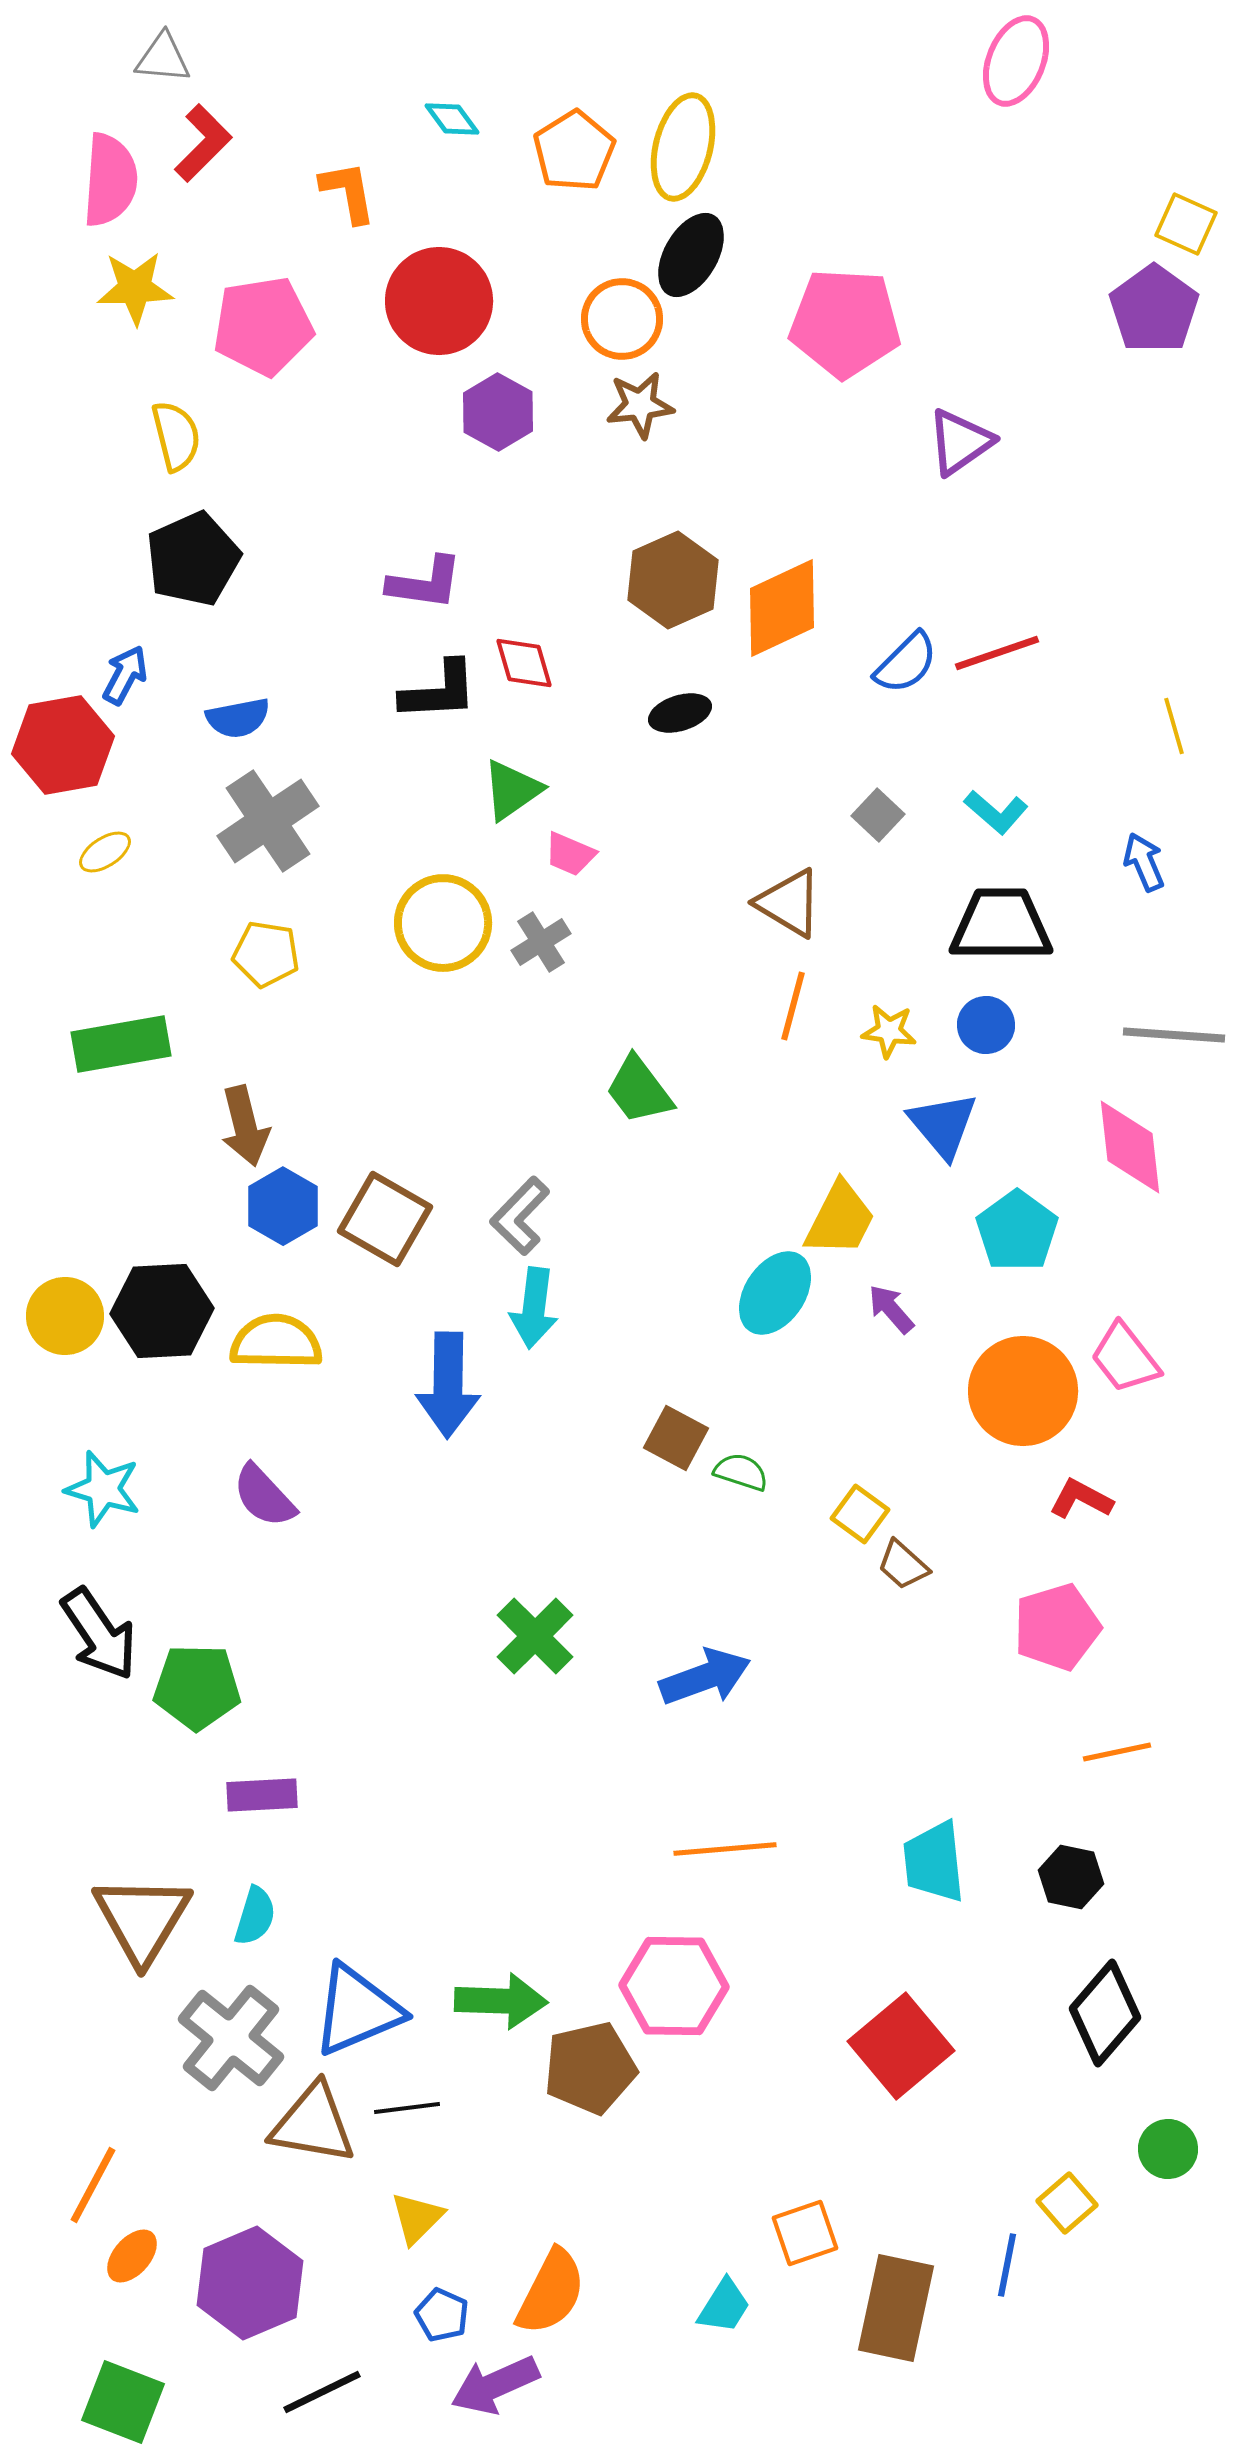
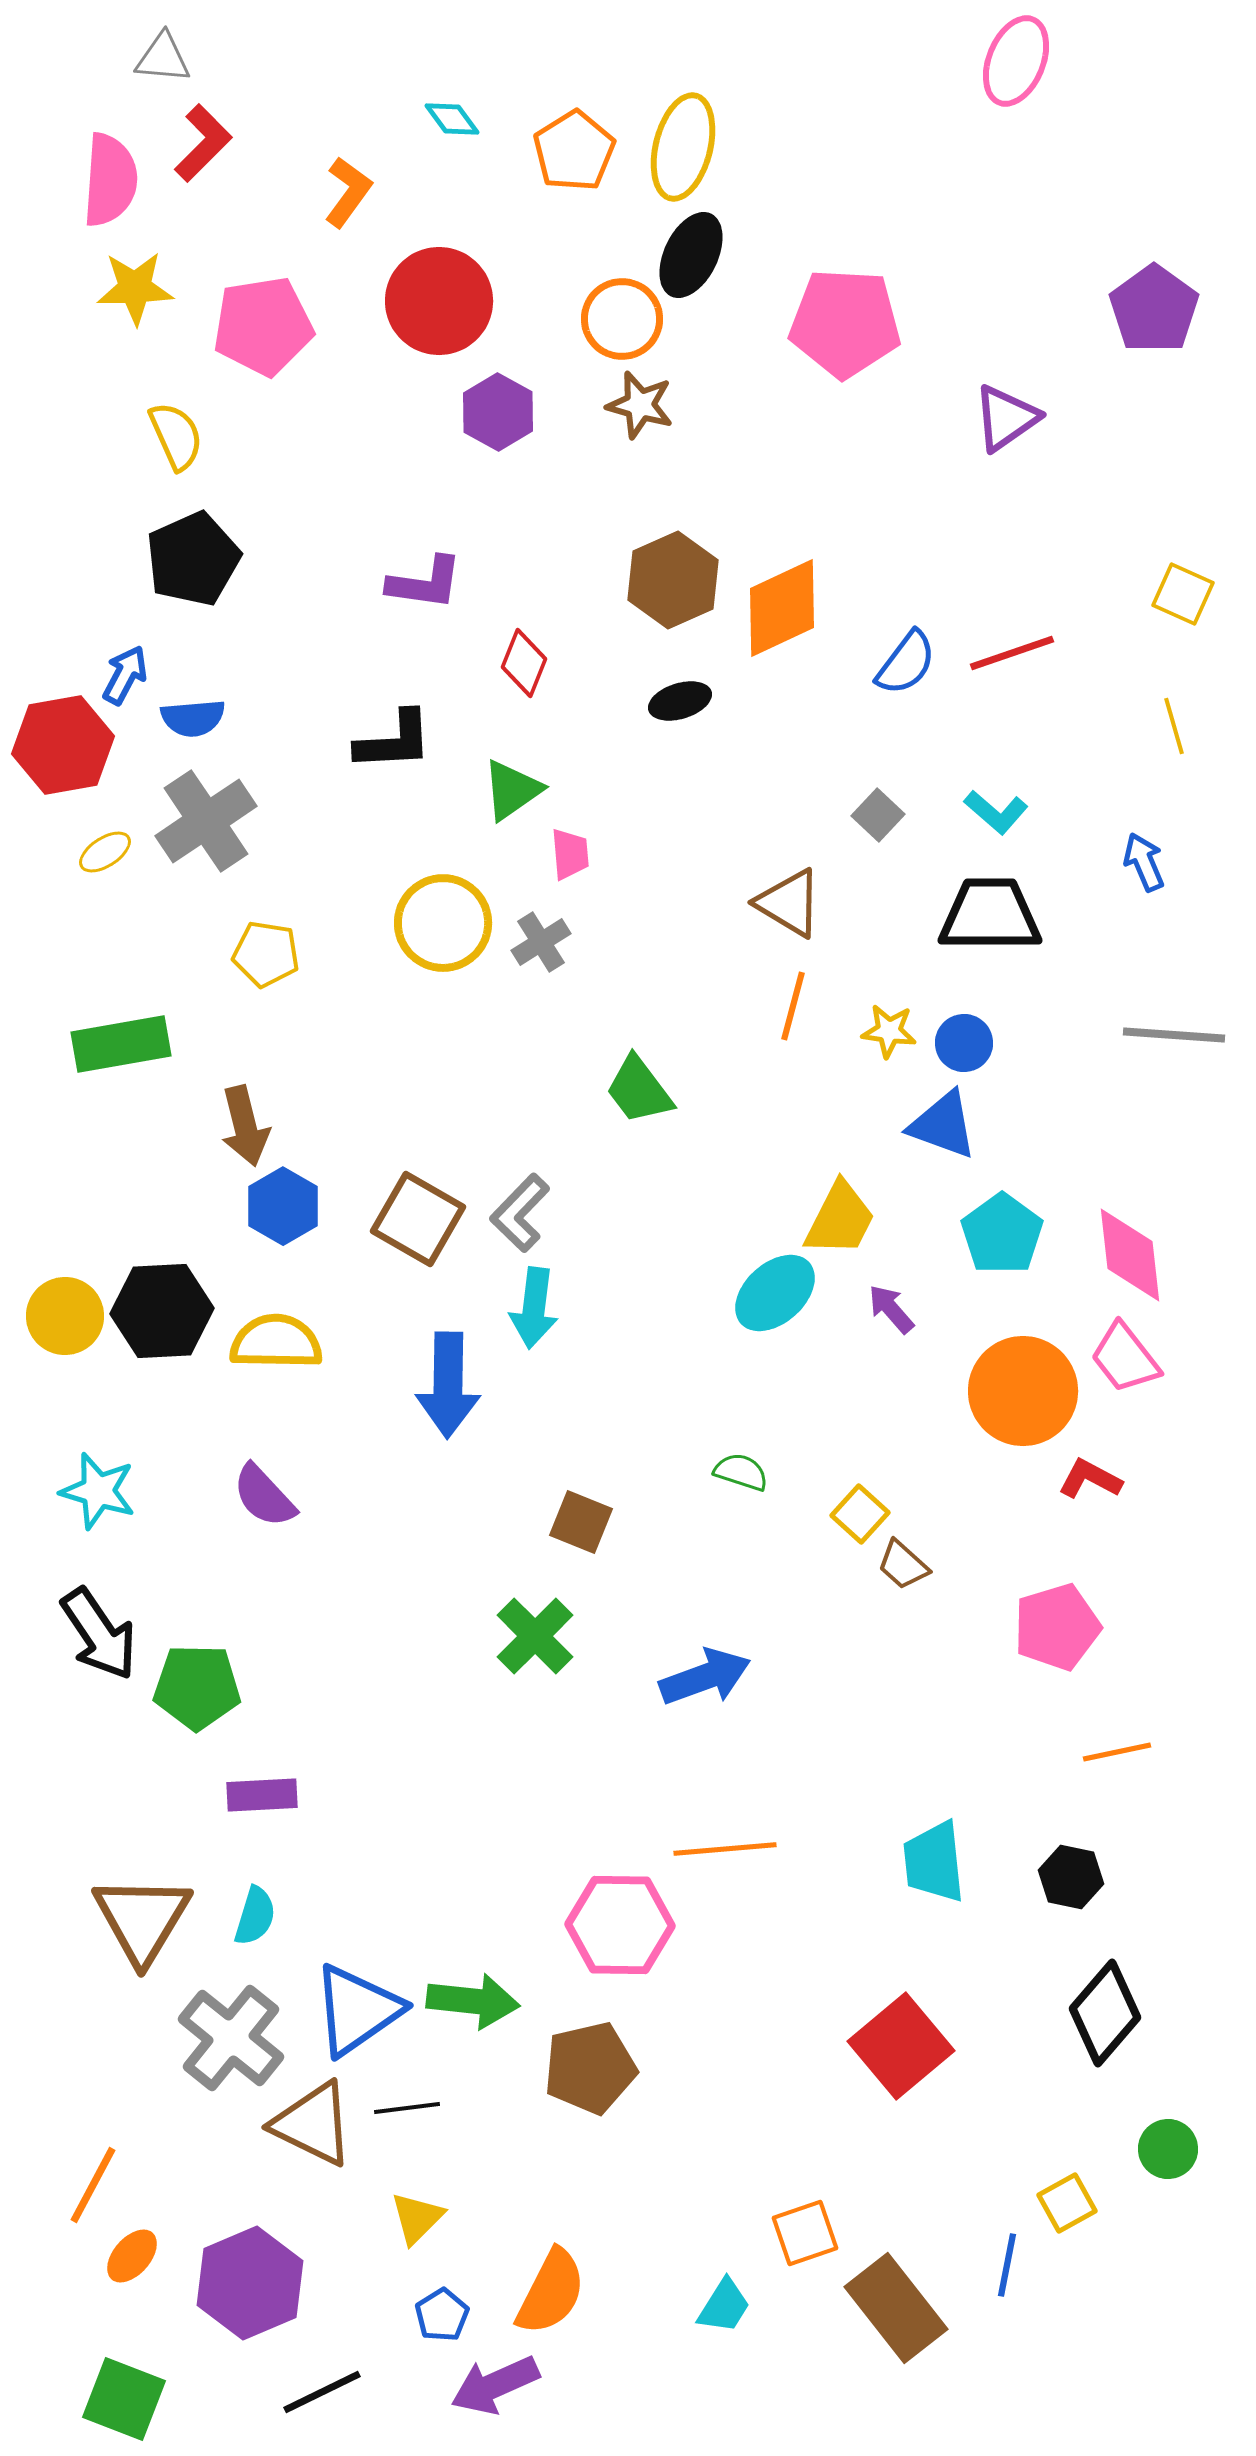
orange L-shape at (348, 192): rotated 46 degrees clockwise
yellow square at (1186, 224): moved 3 px left, 370 px down
black ellipse at (691, 255): rotated 4 degrees counterclockwise
brown star at (640, 405): rotated 22 degrees clockwise
yellow semicircle at (176, 436): rotated 10 degrees counterclockwise
purple triangle at (960, 442): moved 46 px right, 24 px up
red line at (997, 653): moved 15 px right
red diamond at (524, 663): rotated 38 degrees clockwise
blue semicircle at (906, 663): rotated 8 degrees counterclockwise
black L-shape at (439, 691): moved 45 px left, 50 px down
black ellipse at (680, 713): moved 12 px up
blue semicircle at (238, 718): moved 45 px left; rotated 6 degrees clockwise
gray cross at (268, 821): moved 62 px left
pink trapezoid at (570, 854): rotated 118 degrees counterclockwise
black trapezoid at (1001, 925): moved 11 px left, 10 px up
blue circle at (986, 1025): moved 22 px left, 18 px down
blue triangle at (943, 1125): rotated 30 degrees counterclockwise
pink diamond at (1130, 1147): moved 108 px down
gray L-shape at (520, 1216): moved 3 px up
brown square at (385, 1219): moved 33 px right
cyan pentagon at (1017, 1231): moved 15 px left, 3 px down
cyan ellipse at (775, 1293): rotated 14 degrees clockwise
brown square at (676, 1438): moved 95 px left, 84 px down; rotated 6 degrees counterclockwise
cyan star at (103, 1489): moved 5 px left, 2 px down
red L-shape at (1081, 1499): moved 9 px right, 20 px up
yellow square at (860, 1514): rotated 6 degrees clockwise
pink hexagon at (674, 1986): moved 54 px left, 61 px up
green arrow at (501, 2001): moved 28 px left; rotated 4 degrees clockwise
blue triangle at (357, 2010): rotated 12 degrees counterclockwise
brown triangle at (313, 2124): rotated 16 degrees clockwise
yellow square at (1067, 2203): rotated 12 degrees clockwise
brown rectangle at (896, 2308): rotated 50 degrees counterclockwise
blue pentagon at (442, 2315): rotated 16 degrees clockwise
green square at (123, 2402): moved 1 px right, 3 px up
